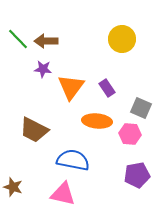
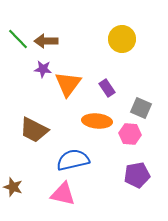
orange triangle: moved 3 px left, 3 px up
blue semicircle: rotated 24 degrees counterclockwise
